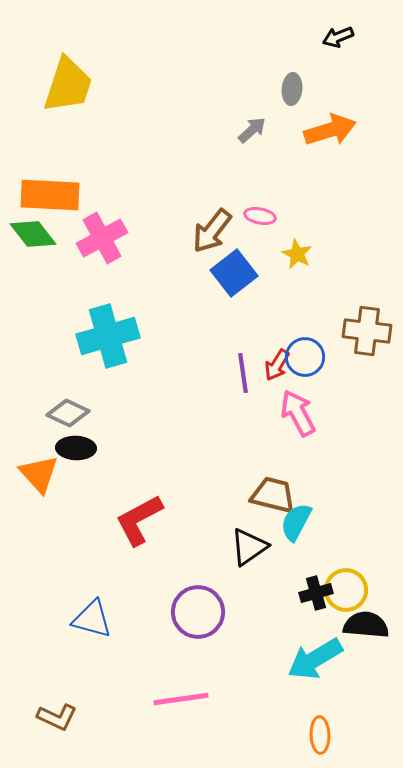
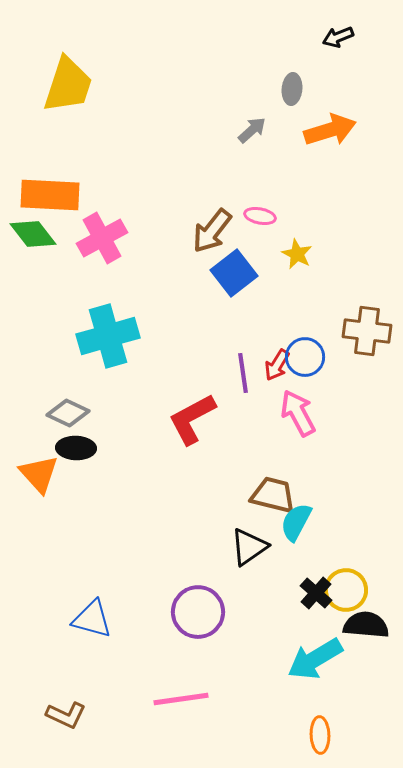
red L-shape: moved 53 px right, 101 px up
black cross: rotated 32 degrees counterclockwise
brown L-shape: moved 9 px right, 2 px up
